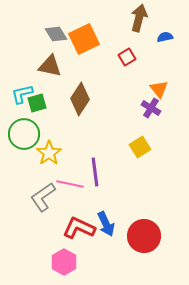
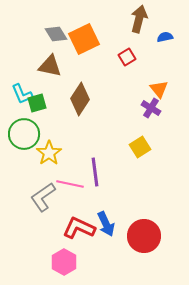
brown arrow: moved 1 px down
cyan L-shape: rotated 100 degrees counterclockwise
